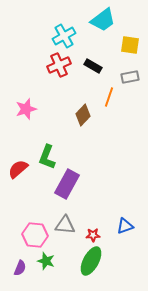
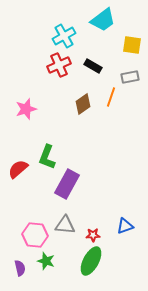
yellow square: moved 2 px right
orange line: moved 2 px right
brown diamond: moved 11 px up; rotated 10 degrees clockwise
purple semicircle: rotated 35 degrees counterclockwise
